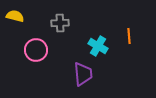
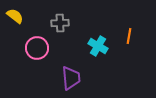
yellow semicircle: rotated 24 degrees clockwise
orange line: rotated 14 degrees clockwise
pink circle: moved 1 px right, 2 px up
purple trapezoid: moved 12 px left, 4 px down
